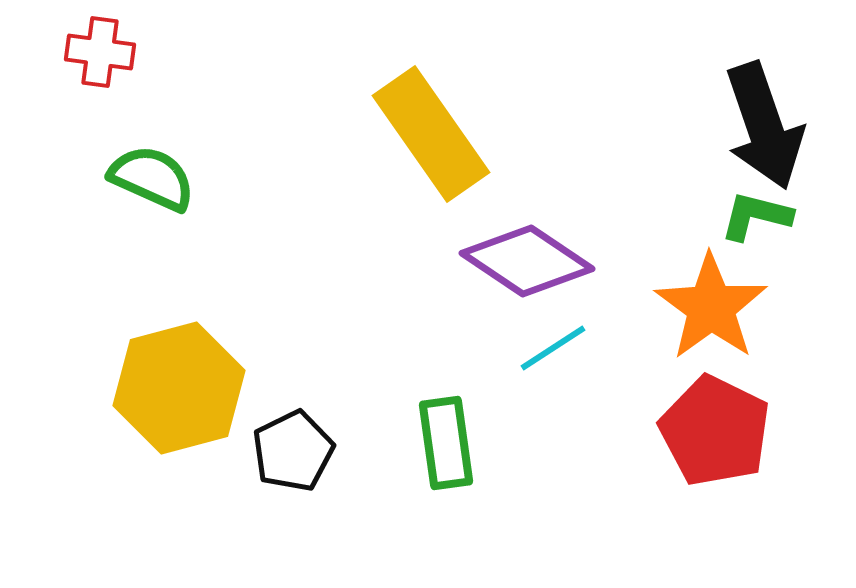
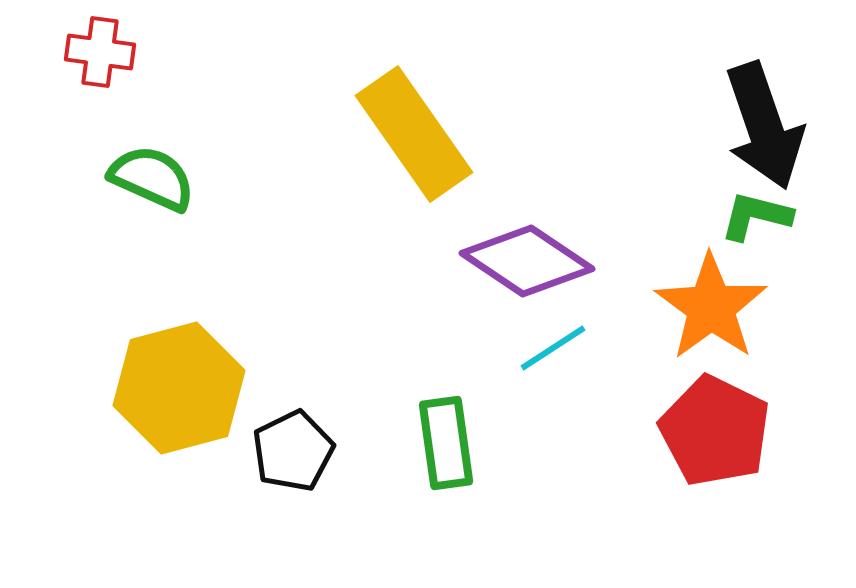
yellow rectangle: moved 17 px left
